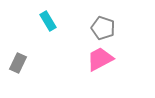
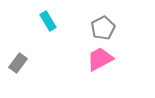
gray pentagon: rotated 25 degrees clockwise
gray rectangle: rotated 12 degrees clockwise
